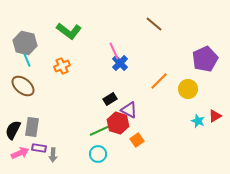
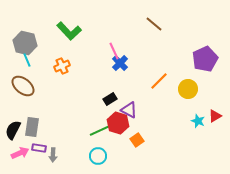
green L-shape: rotated 10 degrees clockwise
cyan circle: moved 2 px down
